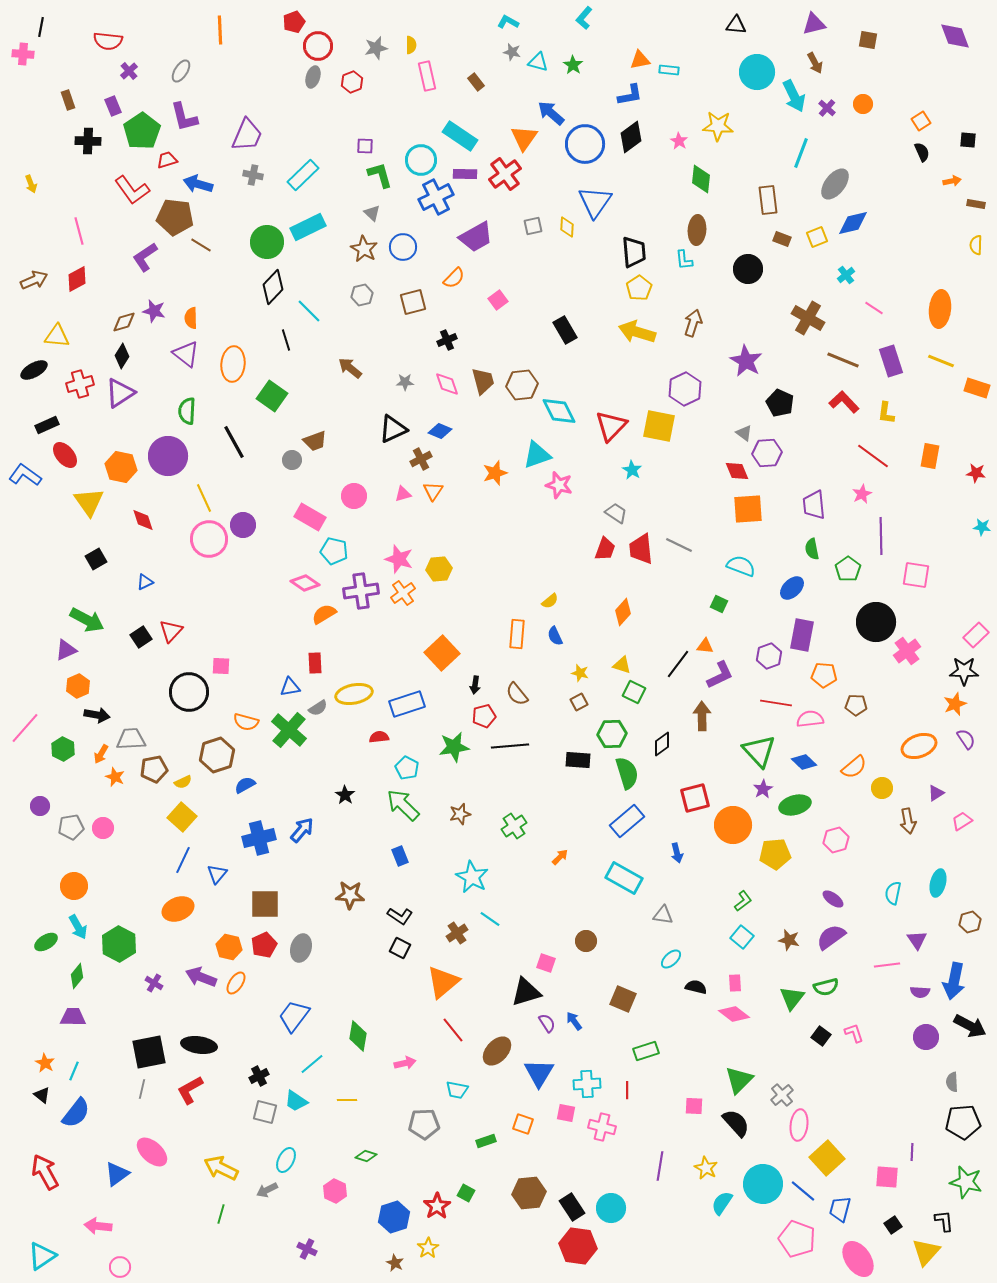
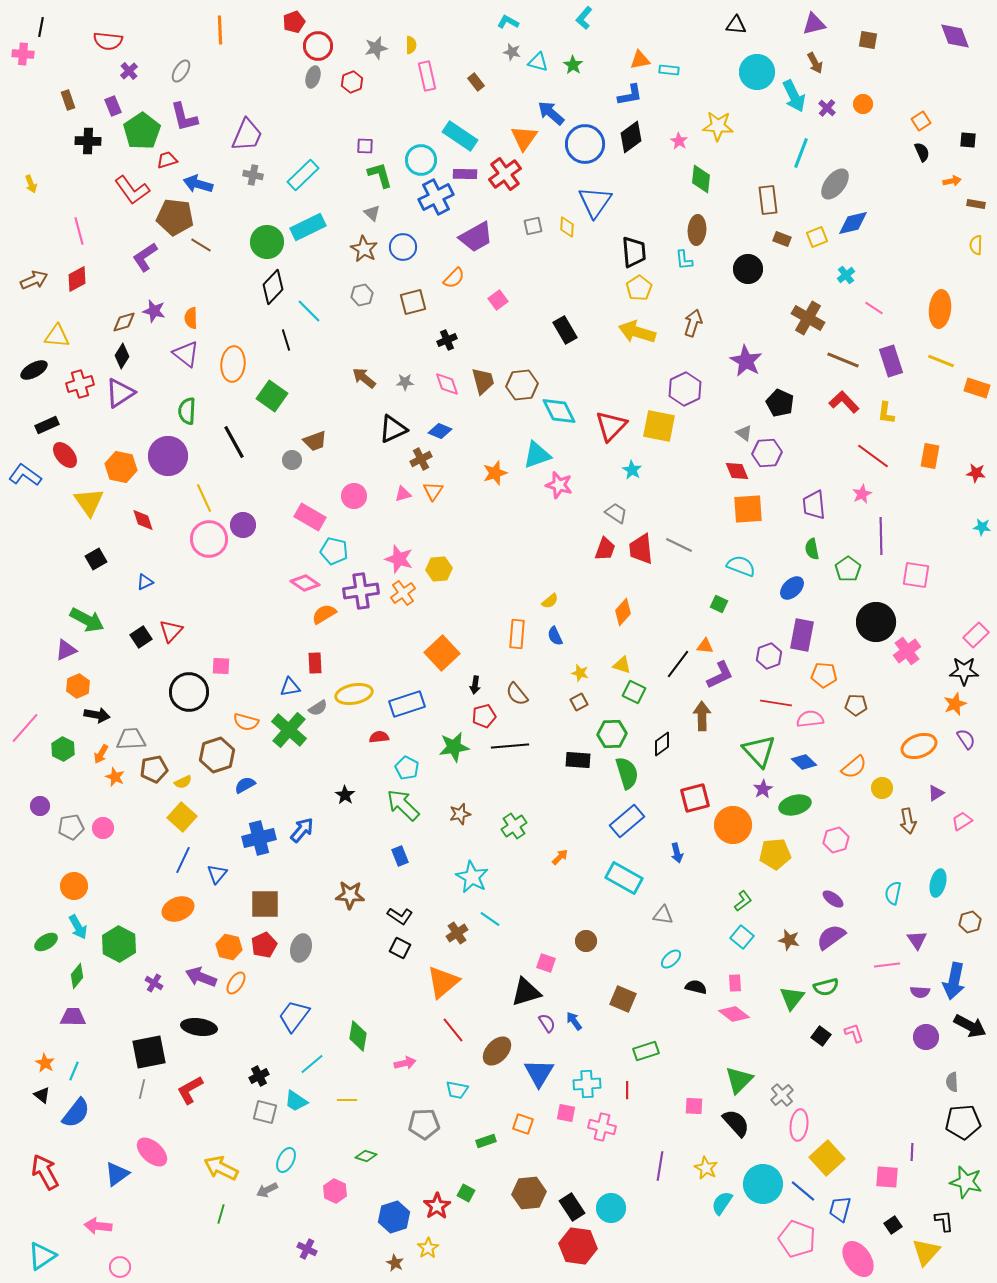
brown arrow at (350, 368): moved 14 px right, 10 px down
black ellipse at (199, 1045): moved 18 px up
